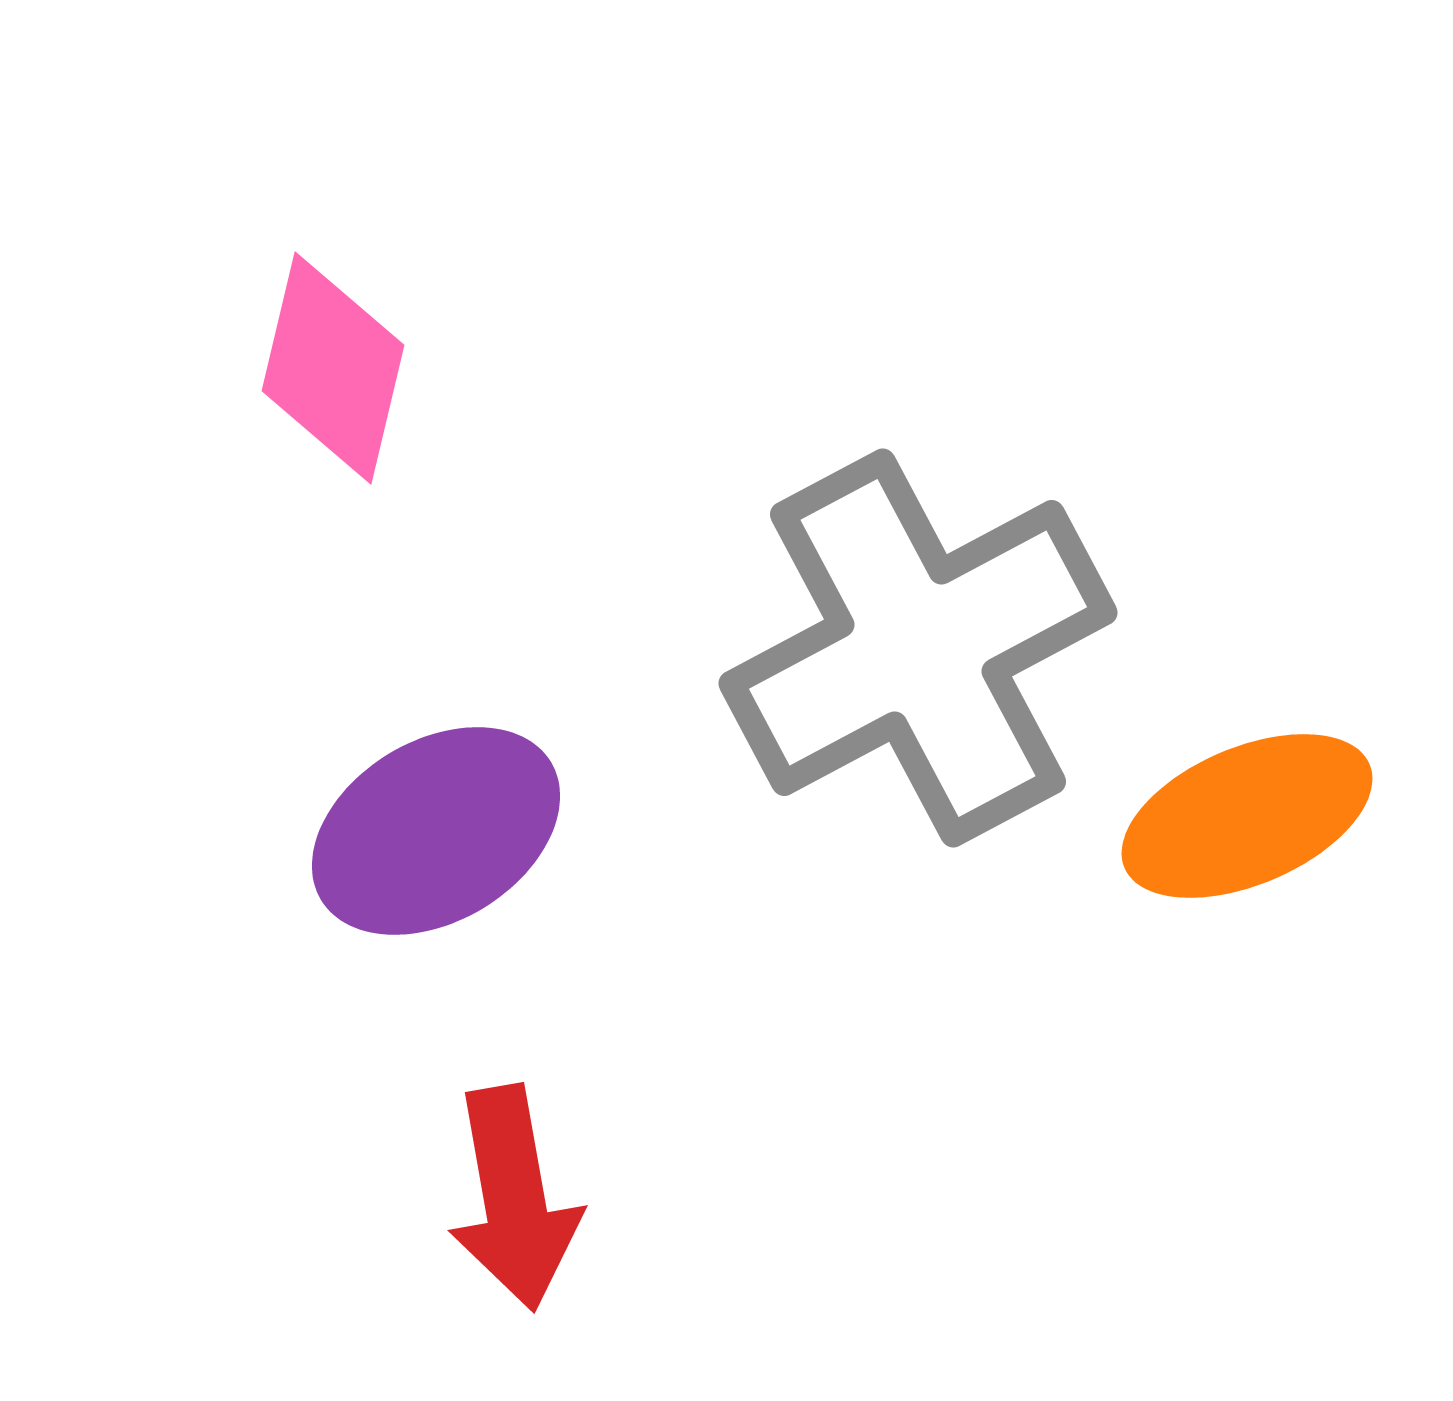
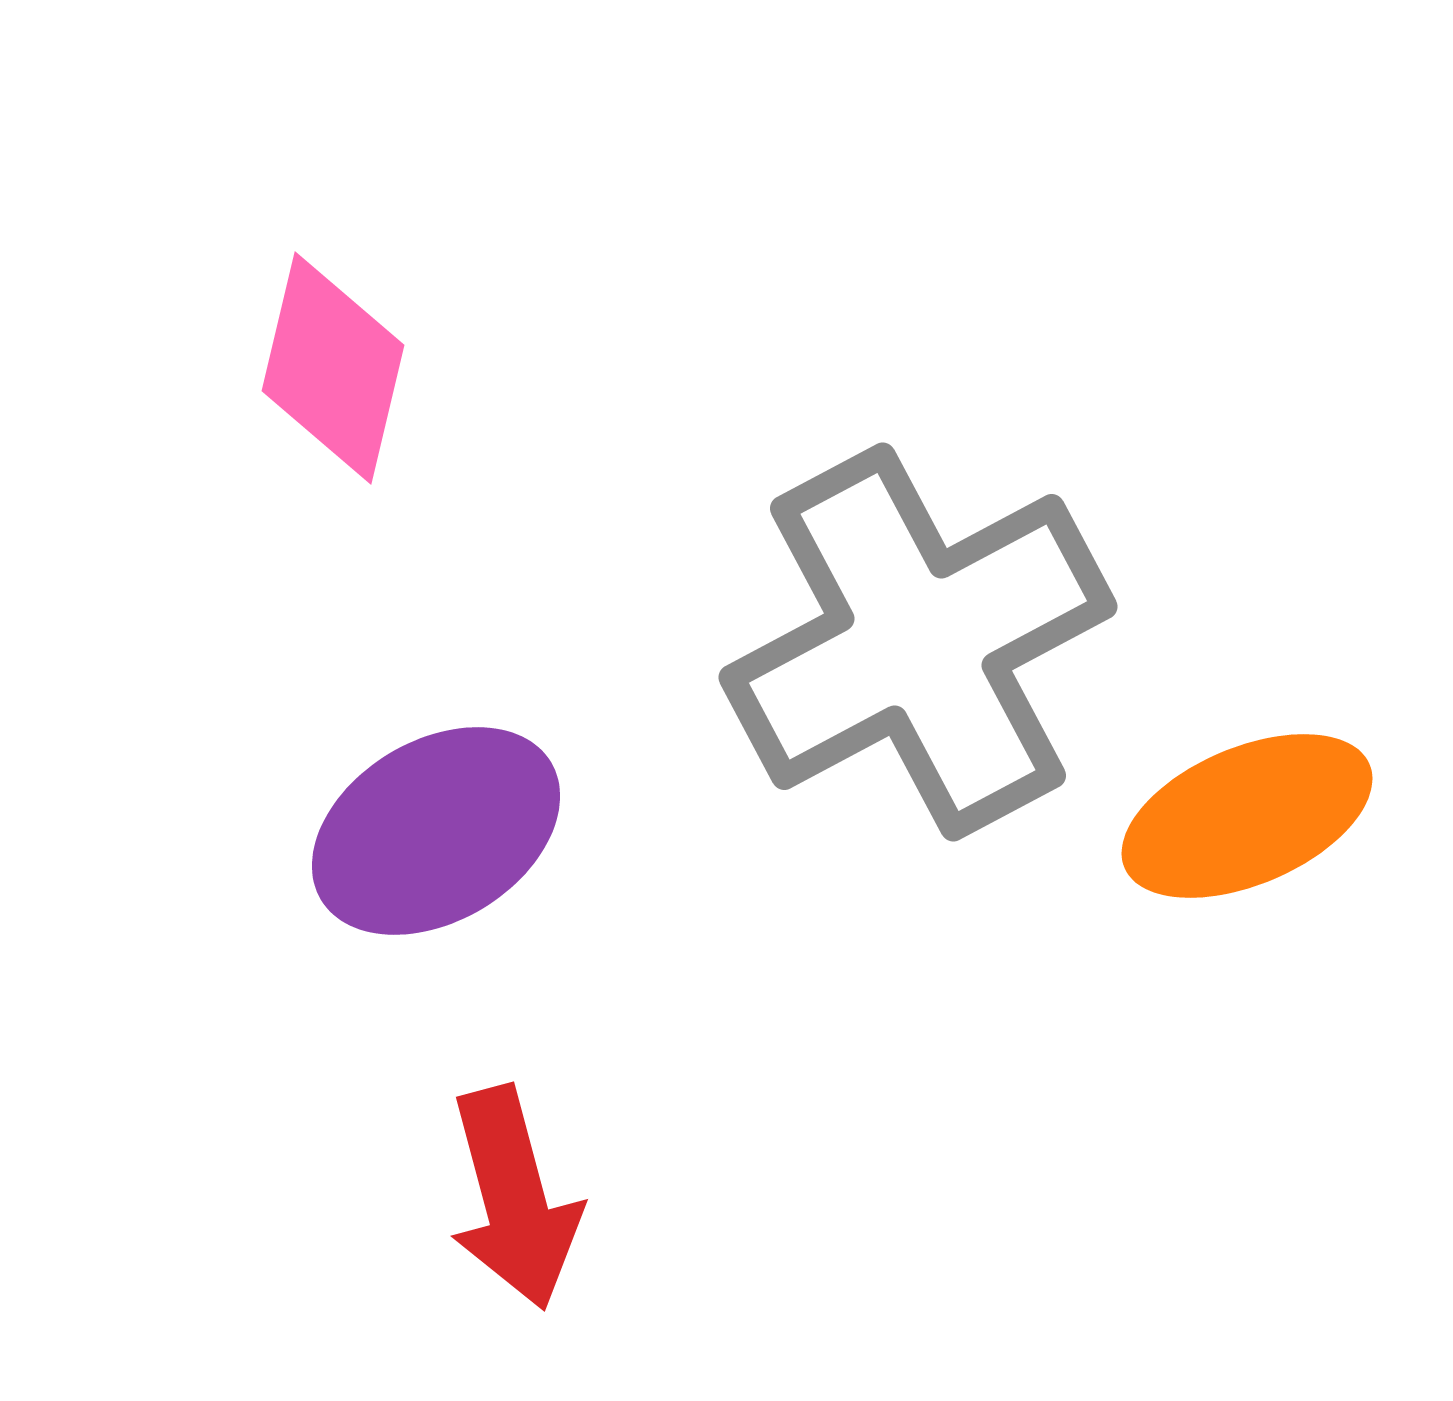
gray cross: moved 6 px up
red arrow: rotated 5 degrees counterclockwise
